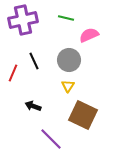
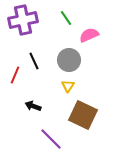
green line: rotated 42 degrees clockwise
red line: moved 2 px right, 2 px down
